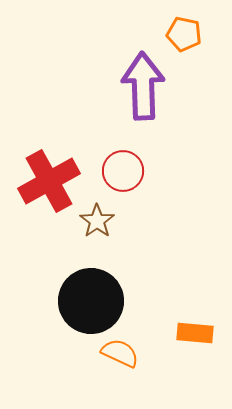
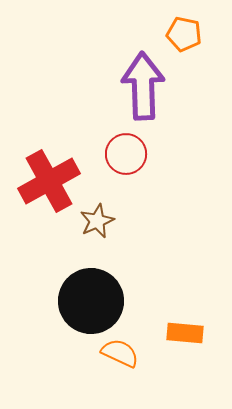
red circle: moved 3 px right, 17 px up
brown star: rotated 12 degrees clockwise
orange rectangle: moved 10 px left
